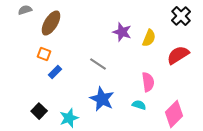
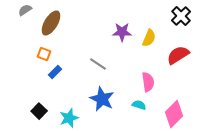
gray semicircle: rotated 16 degrees counterclockwise
purple star: rotated 18 degrees counterclockwise
